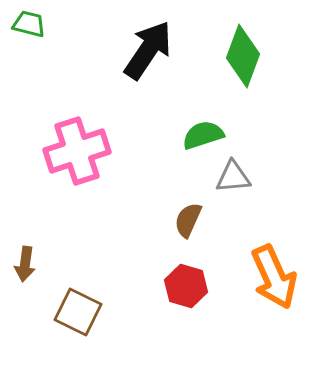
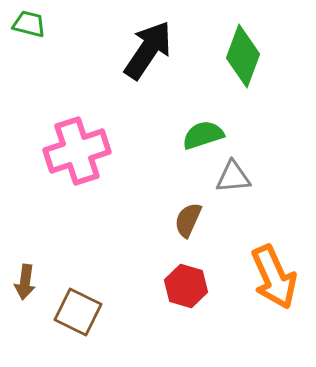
brown arrow: moved 18 px down
